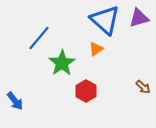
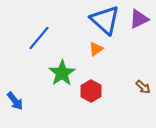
purple triangle: moved 1 px down; rotated 10 degrees counterclockwise
green star: moved 10 px down
red hexagon: moved 5 px right
